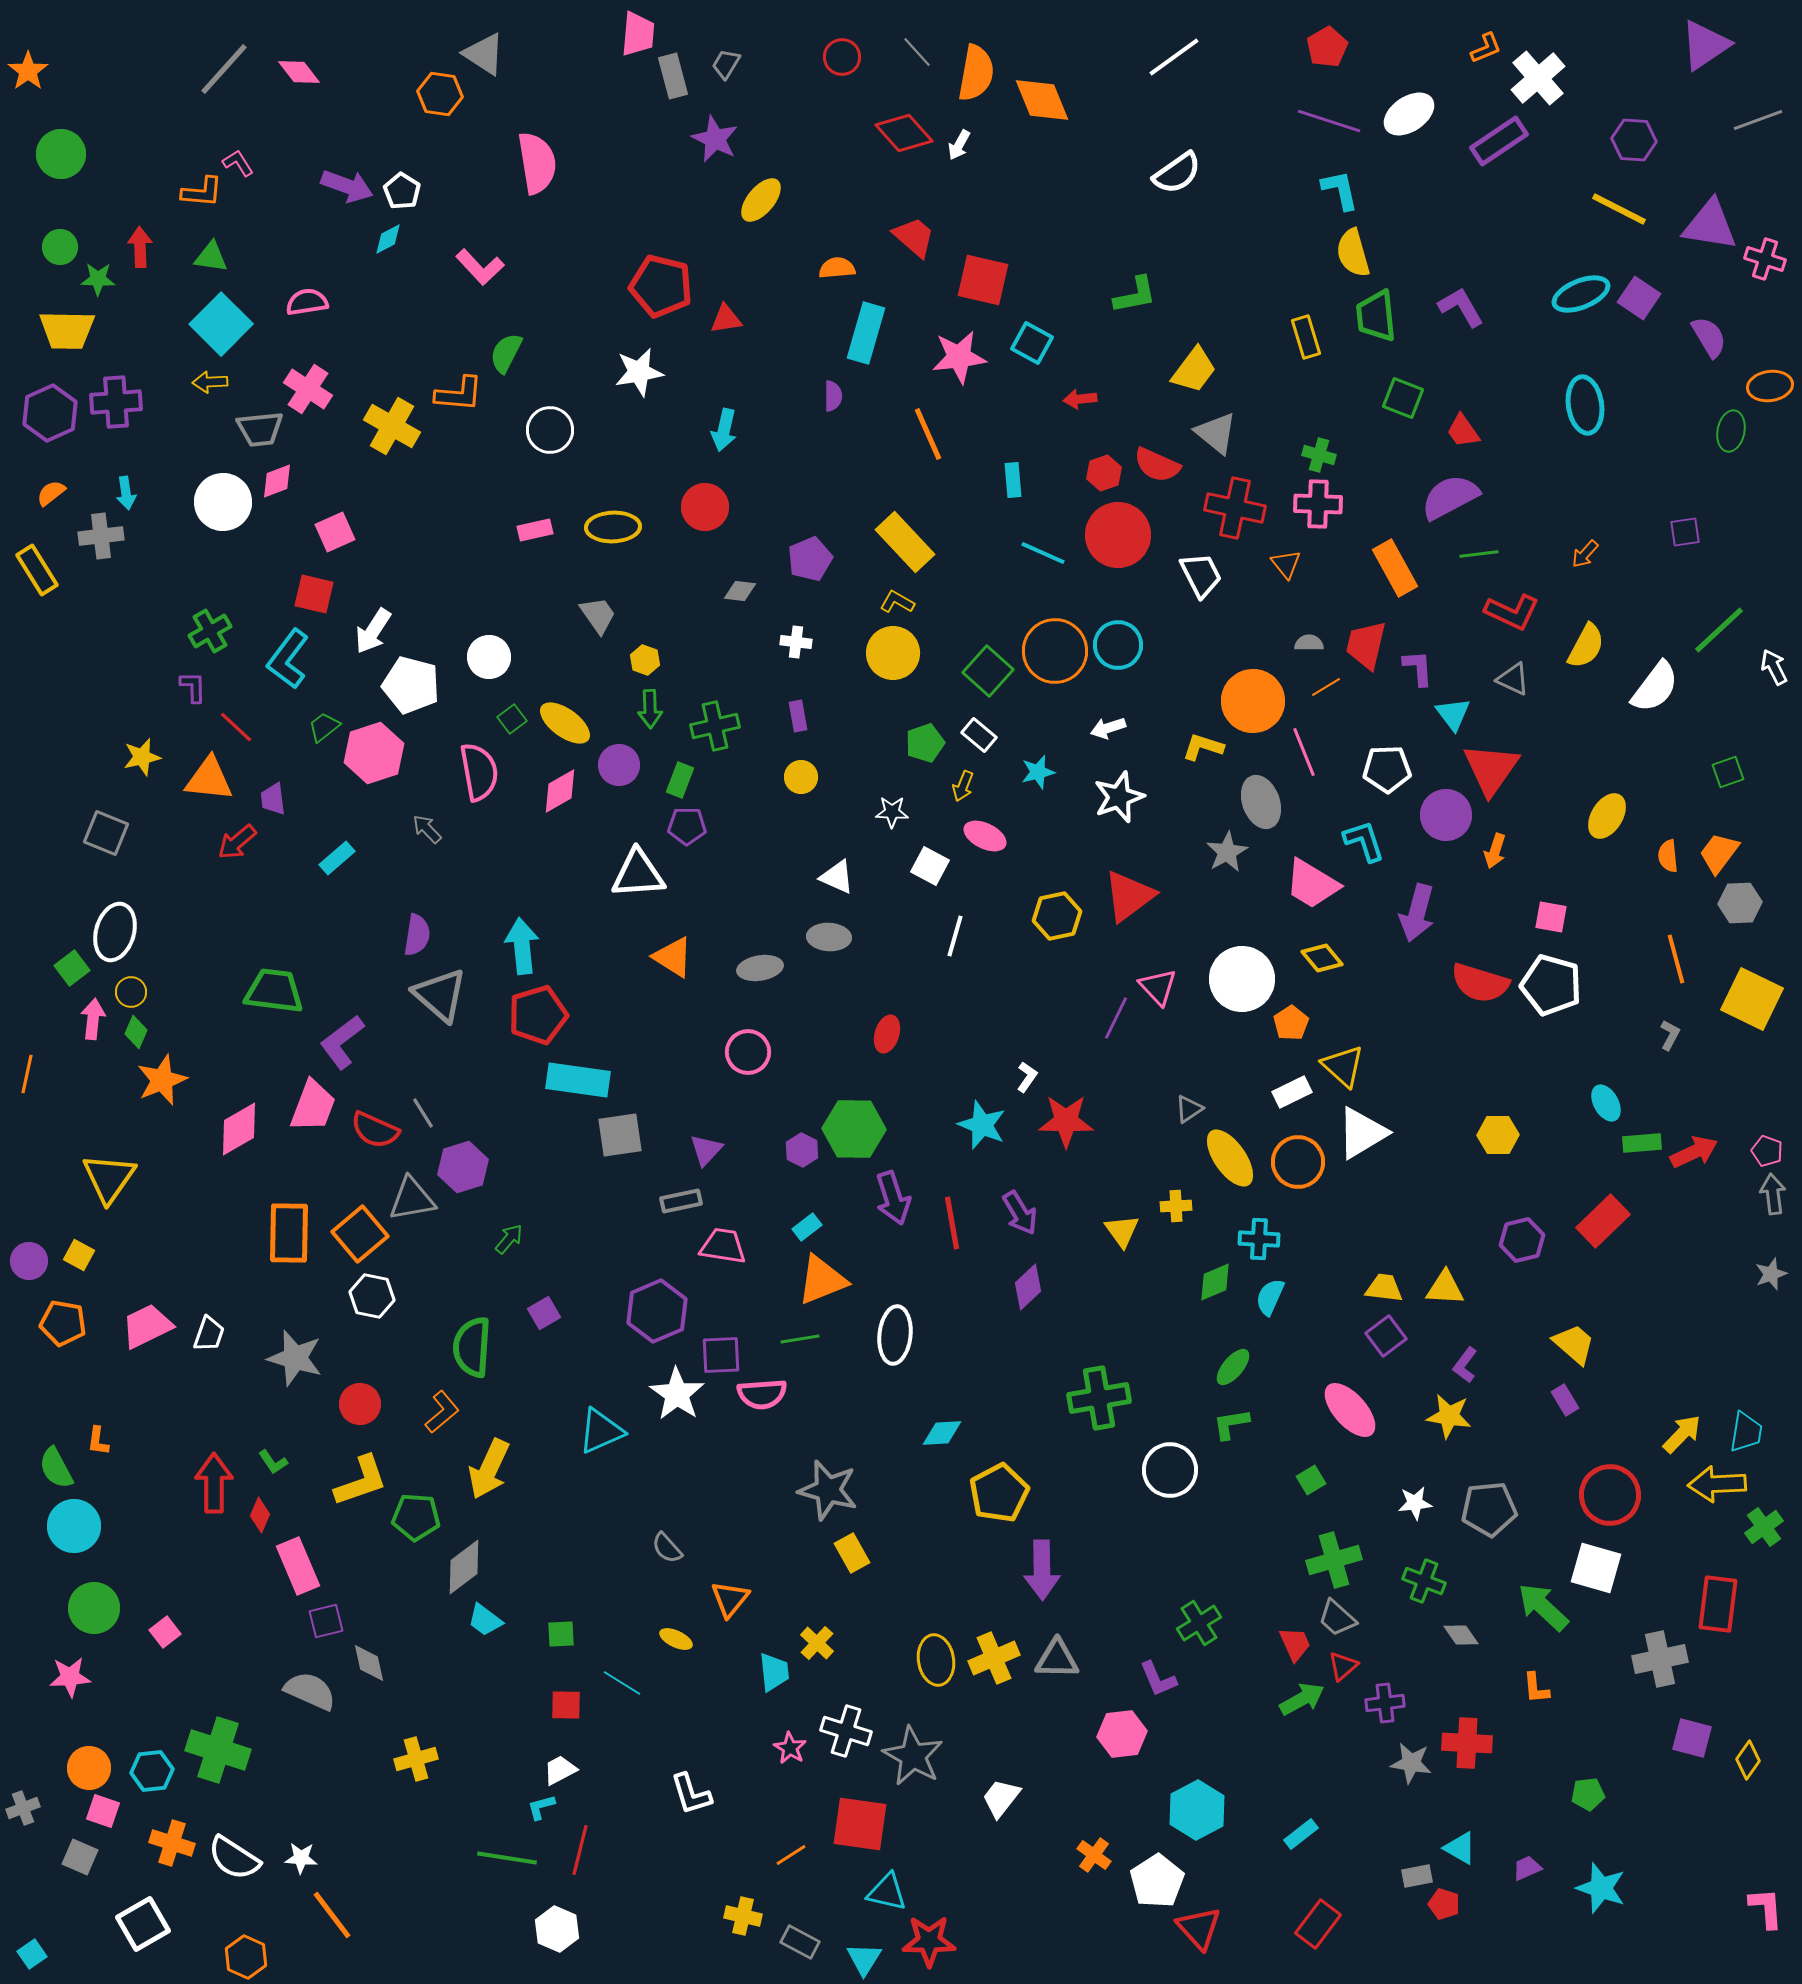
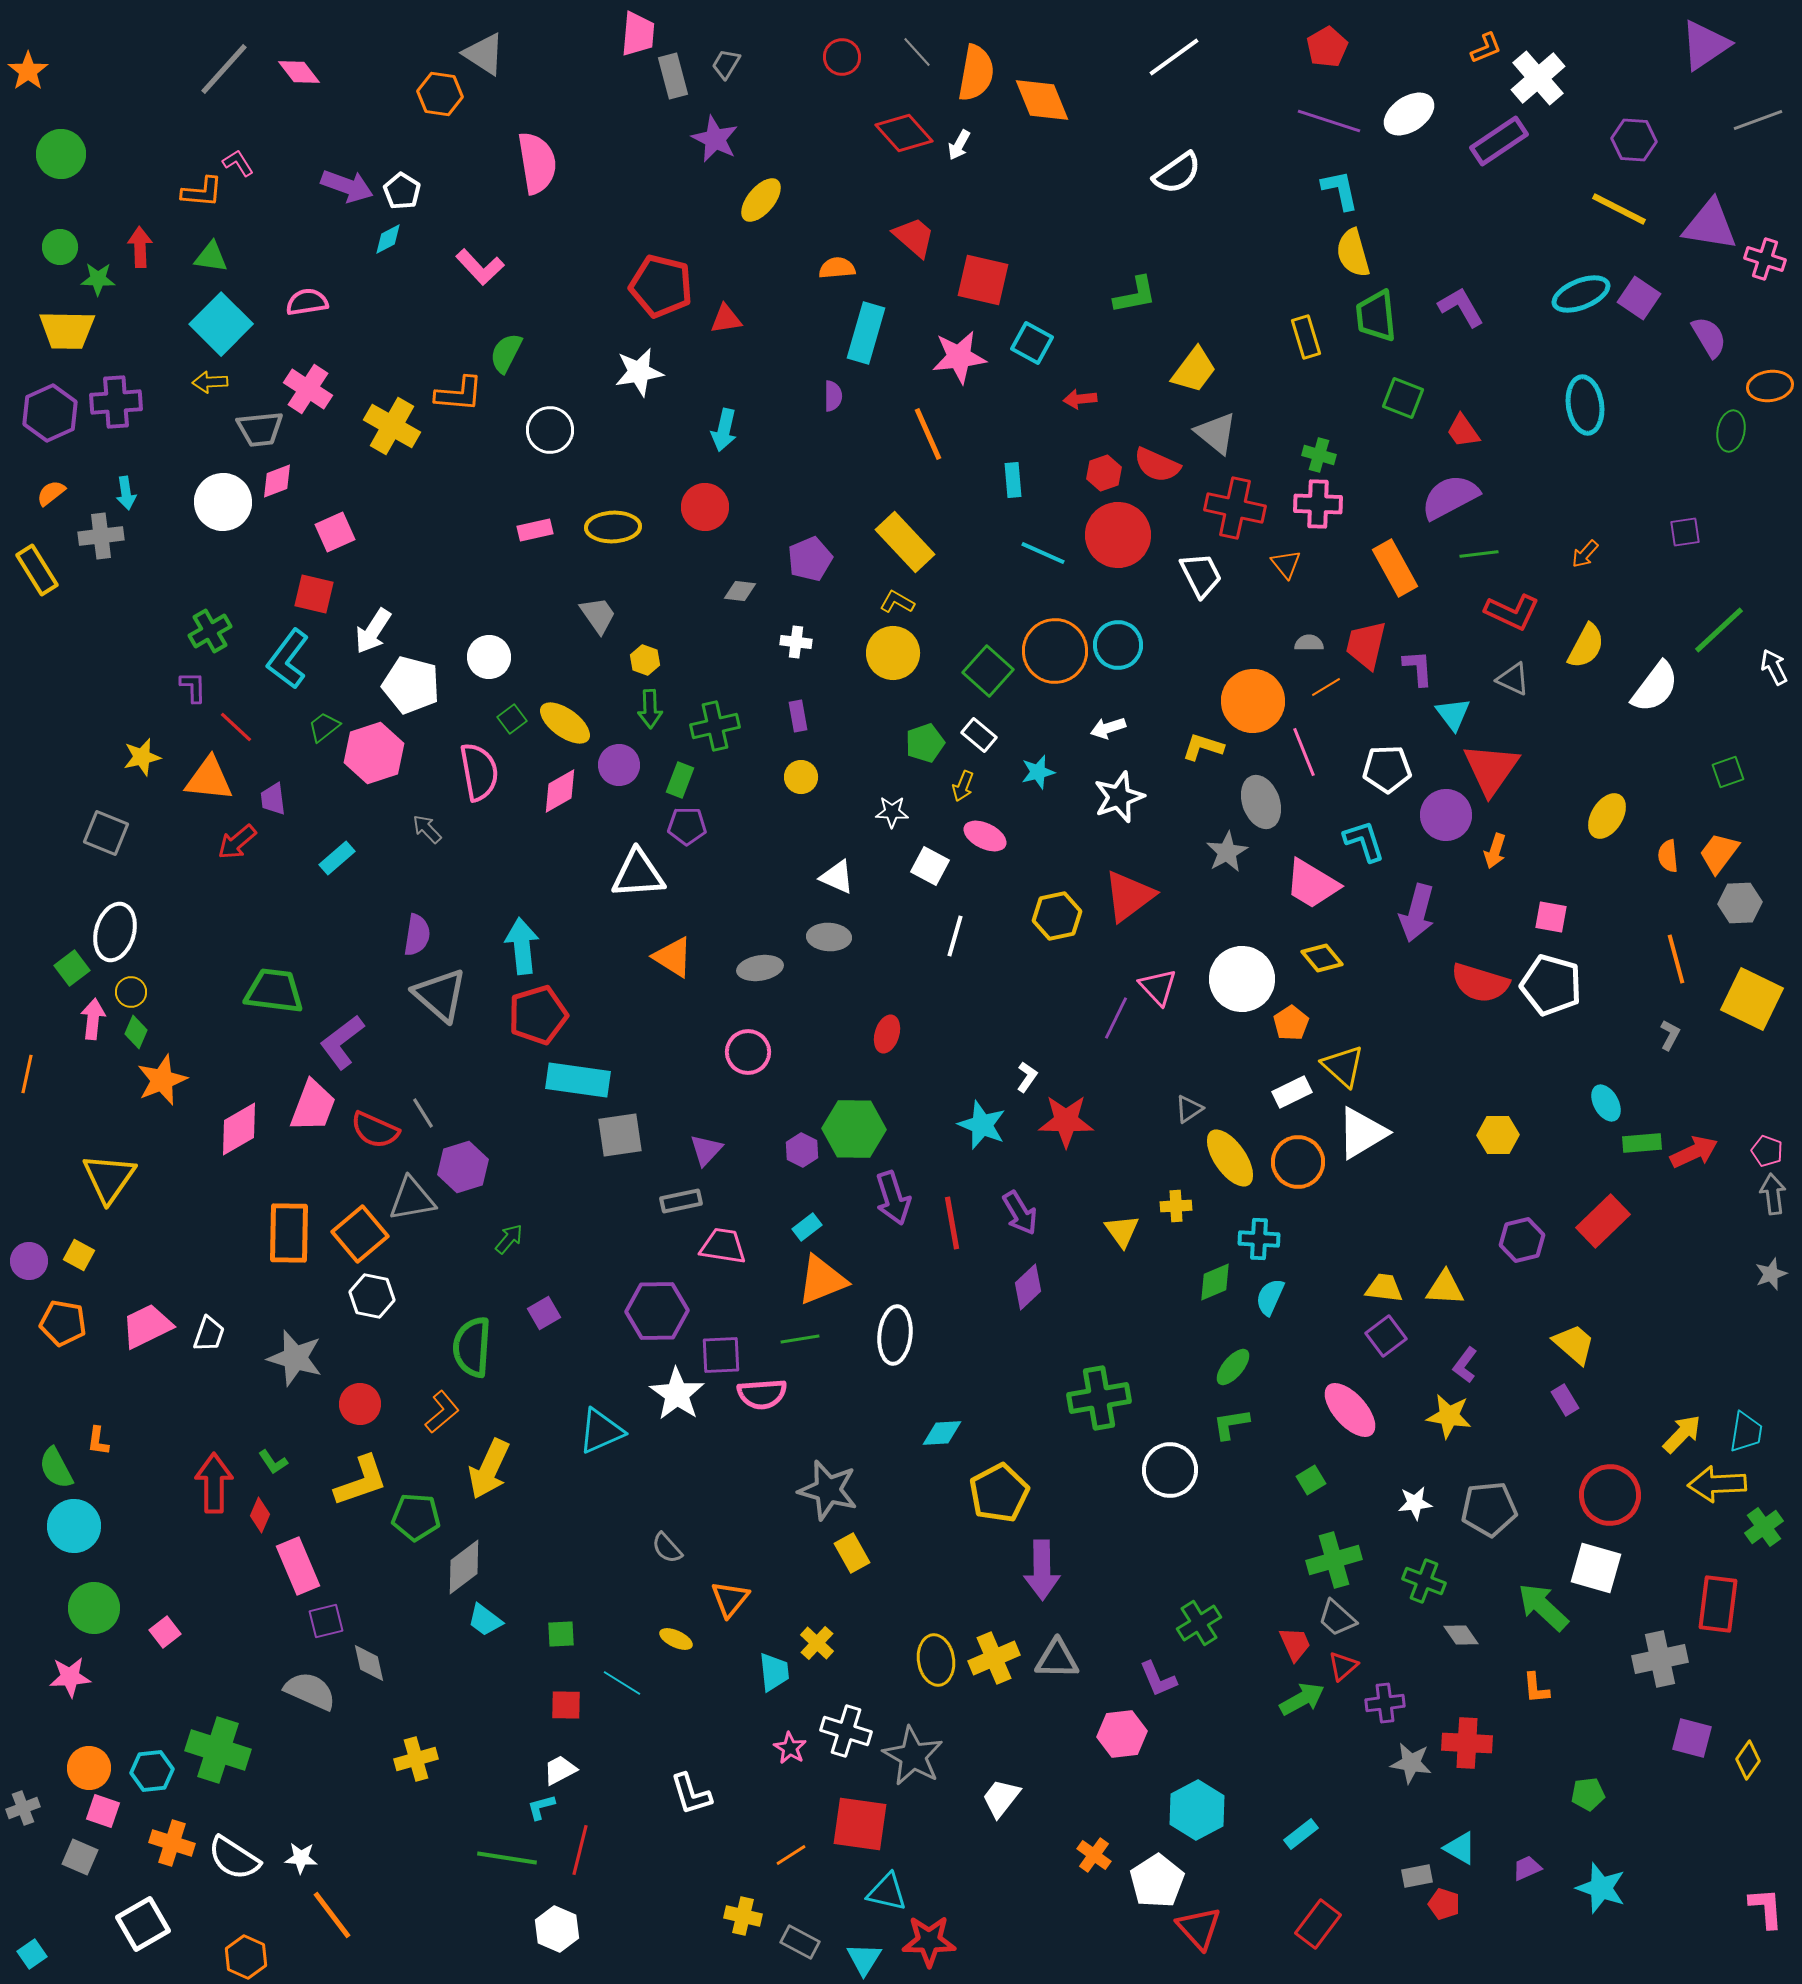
purple hexagon at (657, 1311): rotated 22 degrees clockwise
